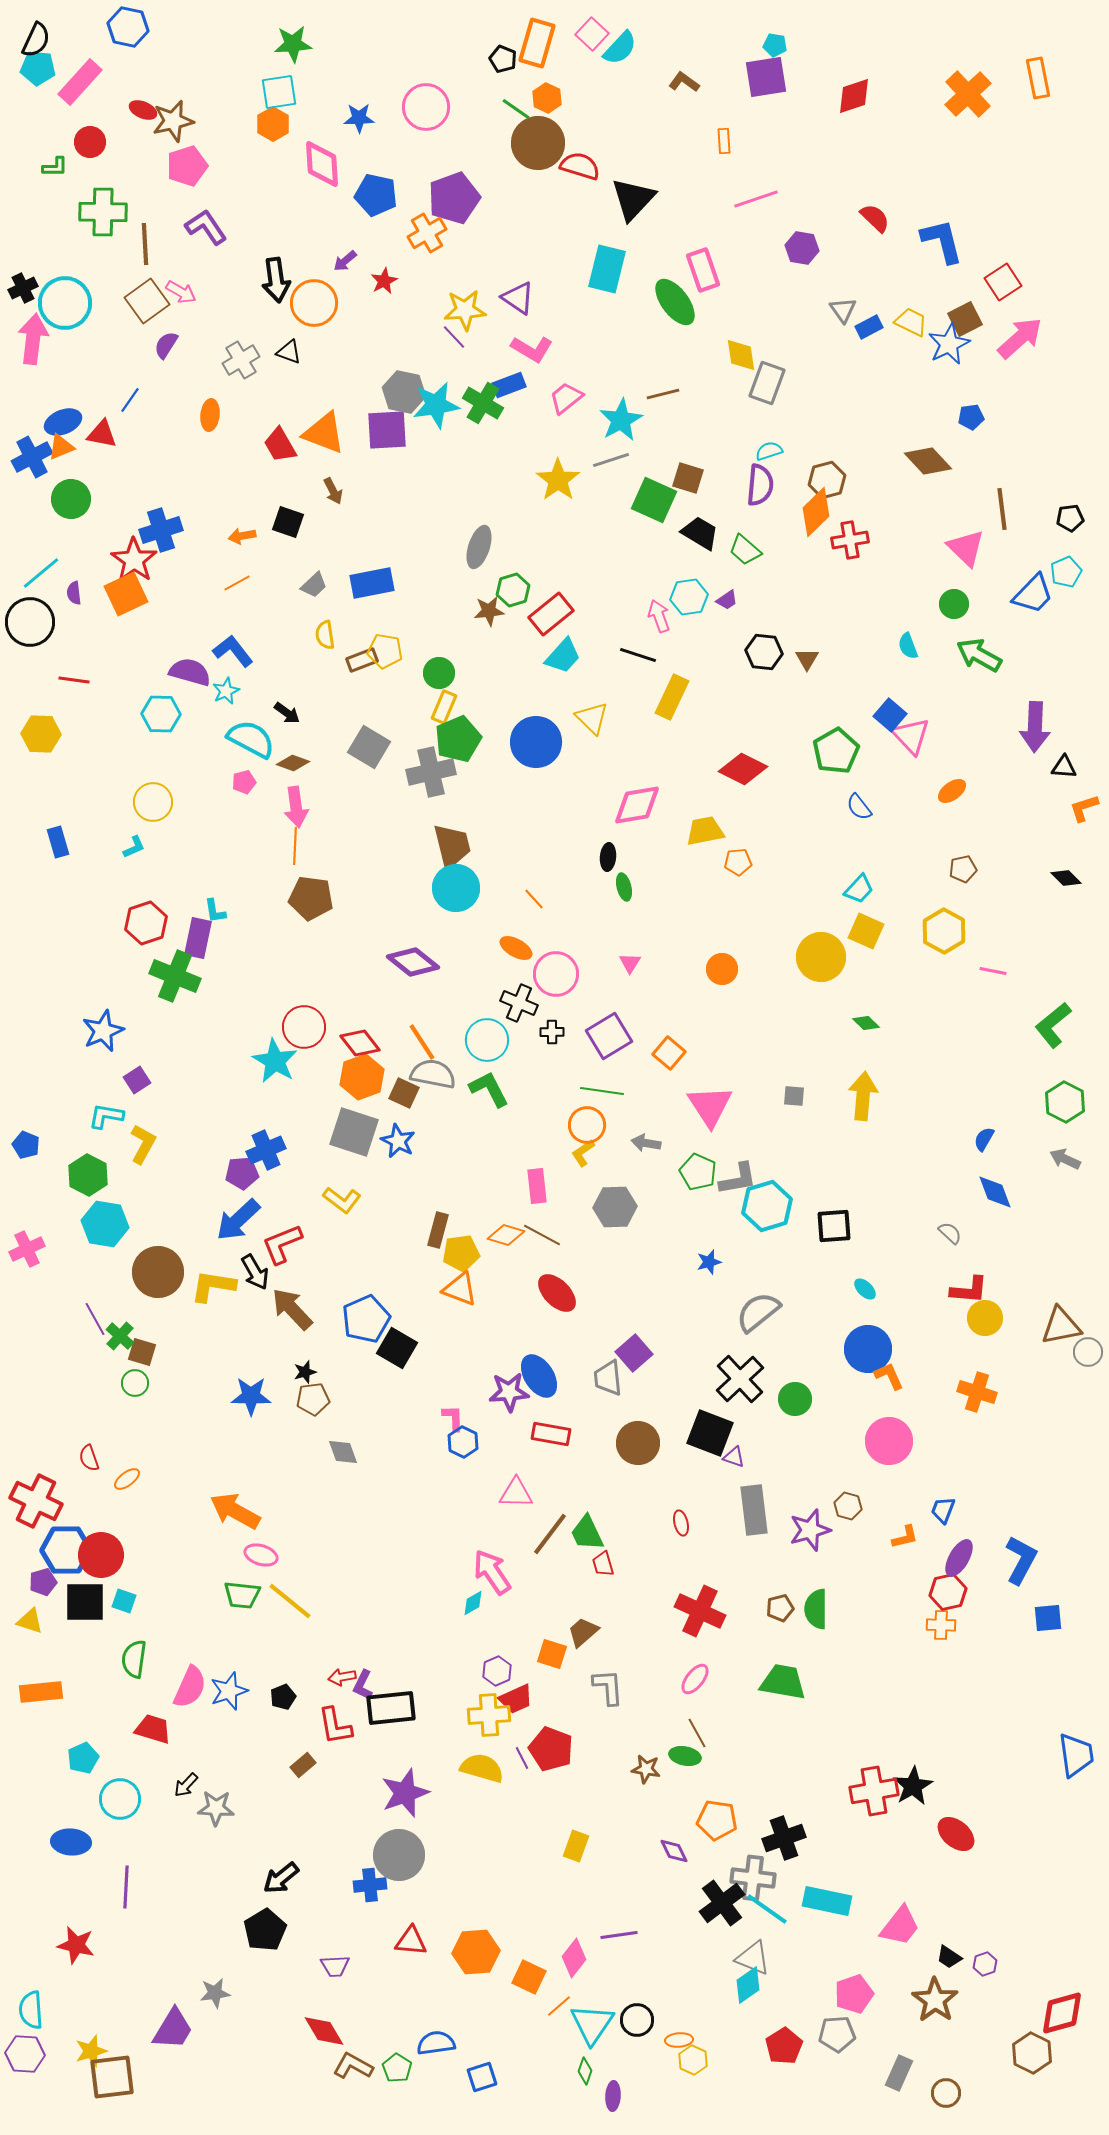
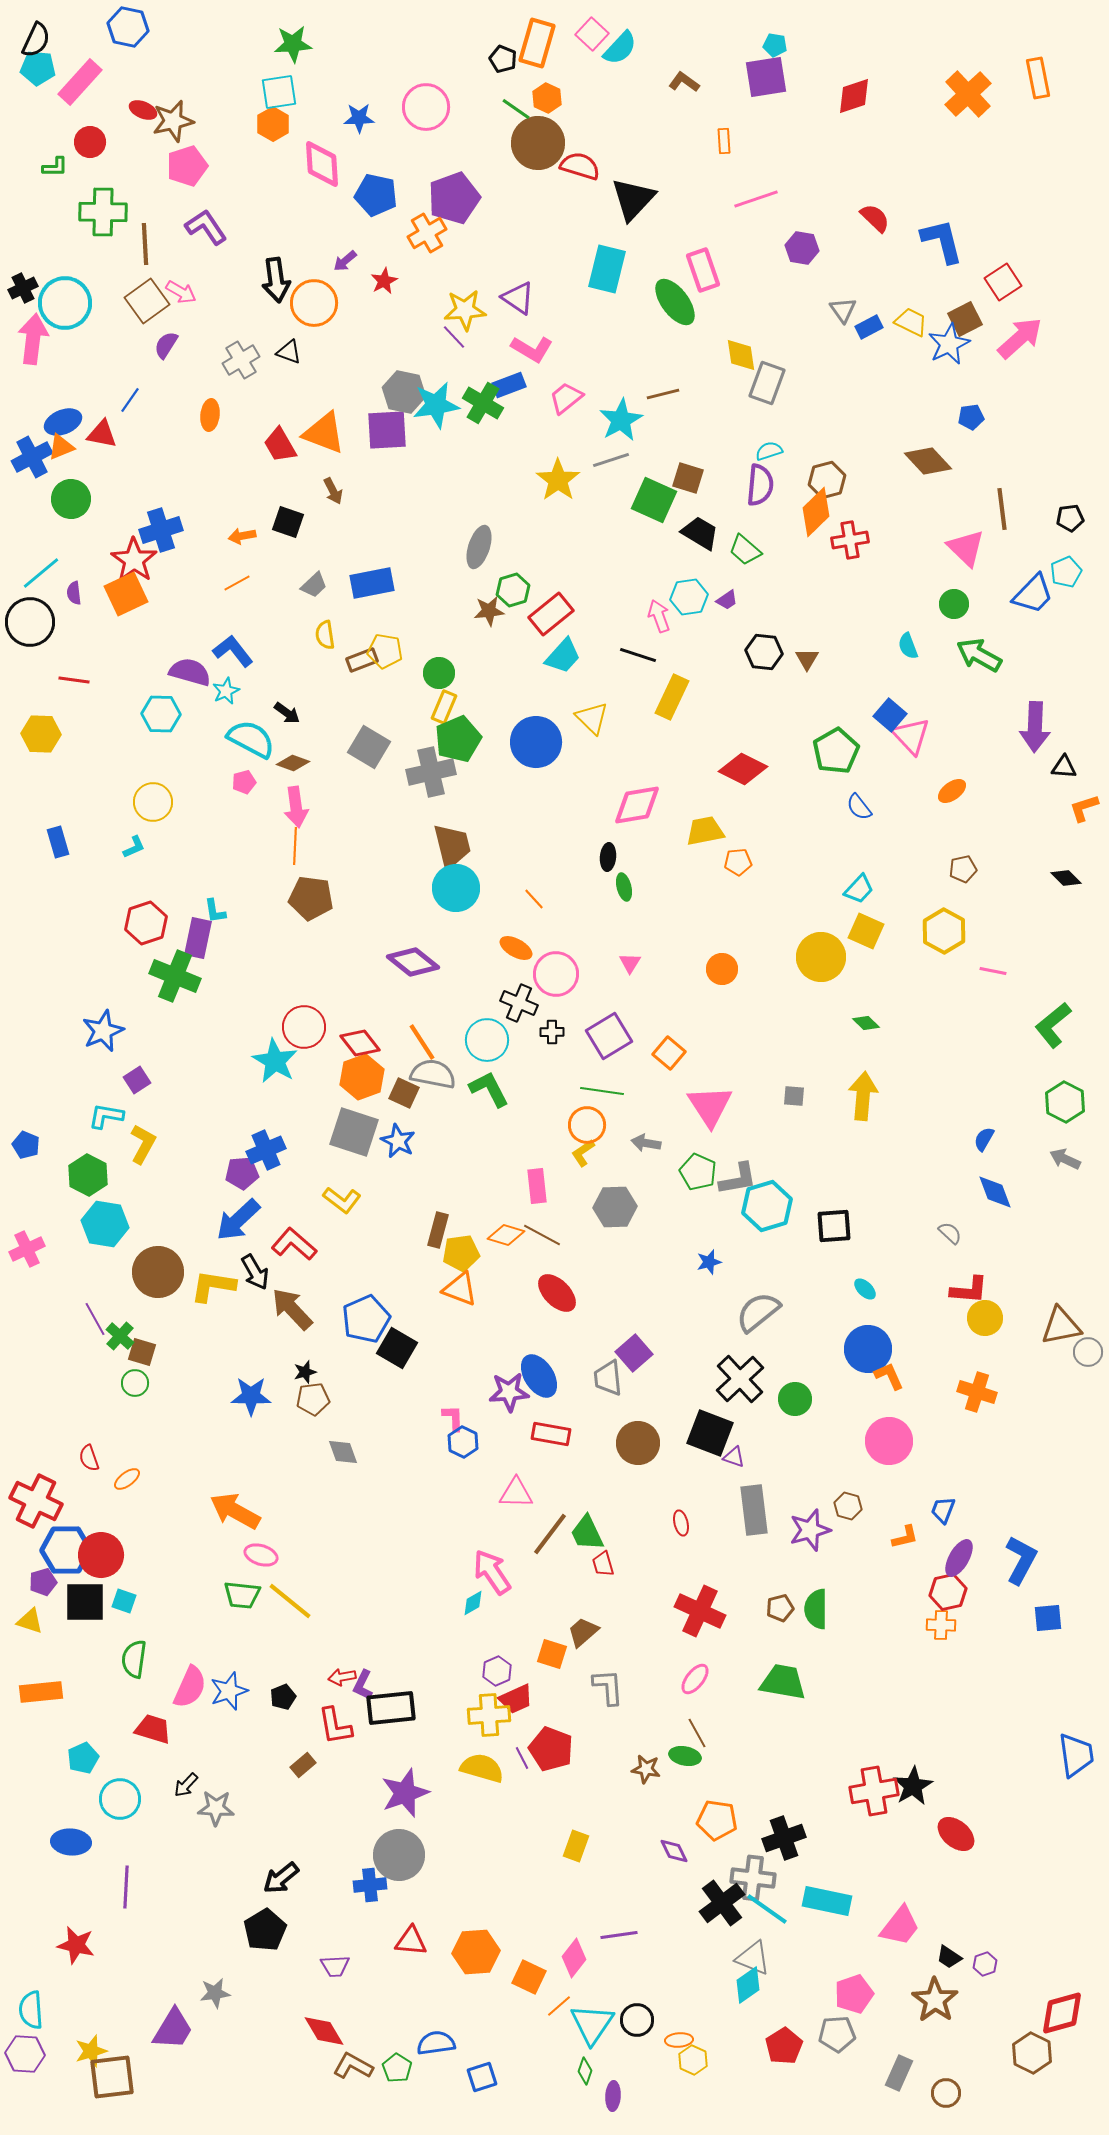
red L-shape at (282, 1244): moved 12 px right; rotated 63 degrees clockwise
